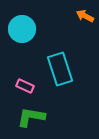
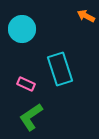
orange arrow: moved 1 px right
pink rectangle: moved 1 px right, 2 px up
green L-shape: rotated 44 degrees counterclockwise
